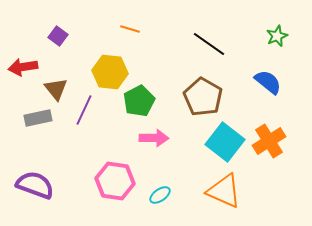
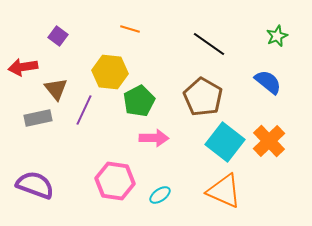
orange cross: rotated 12 degrees counterclockwise
